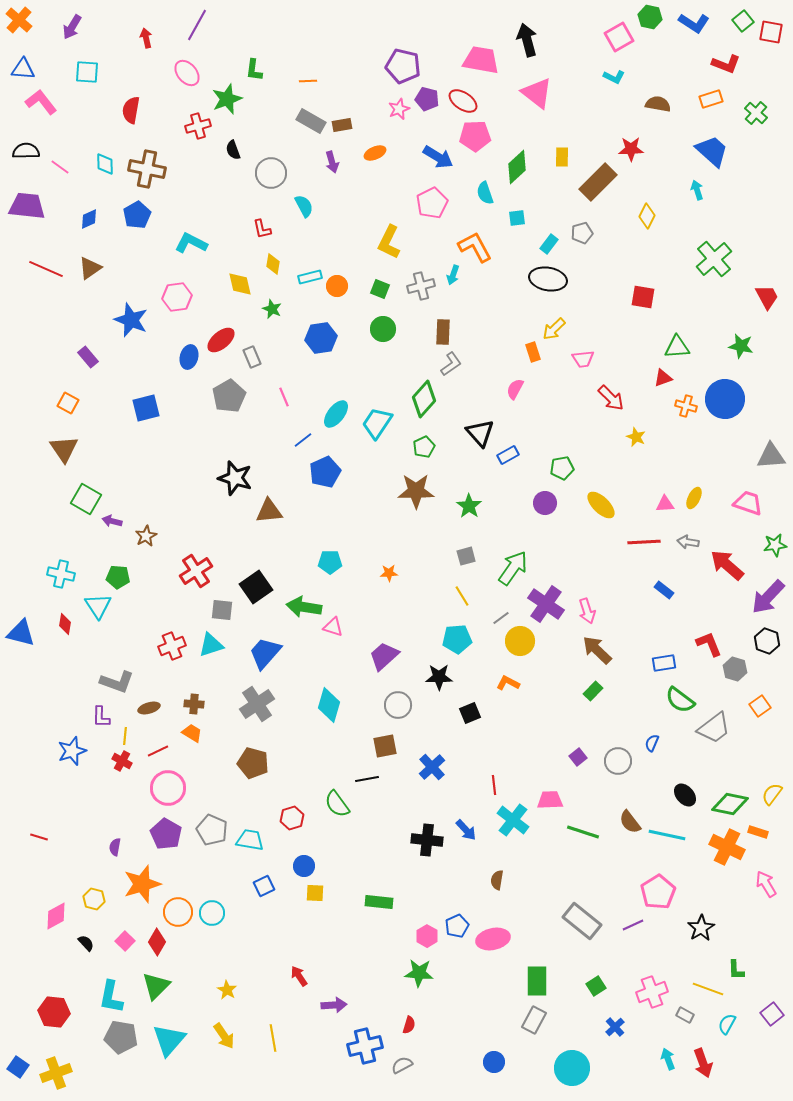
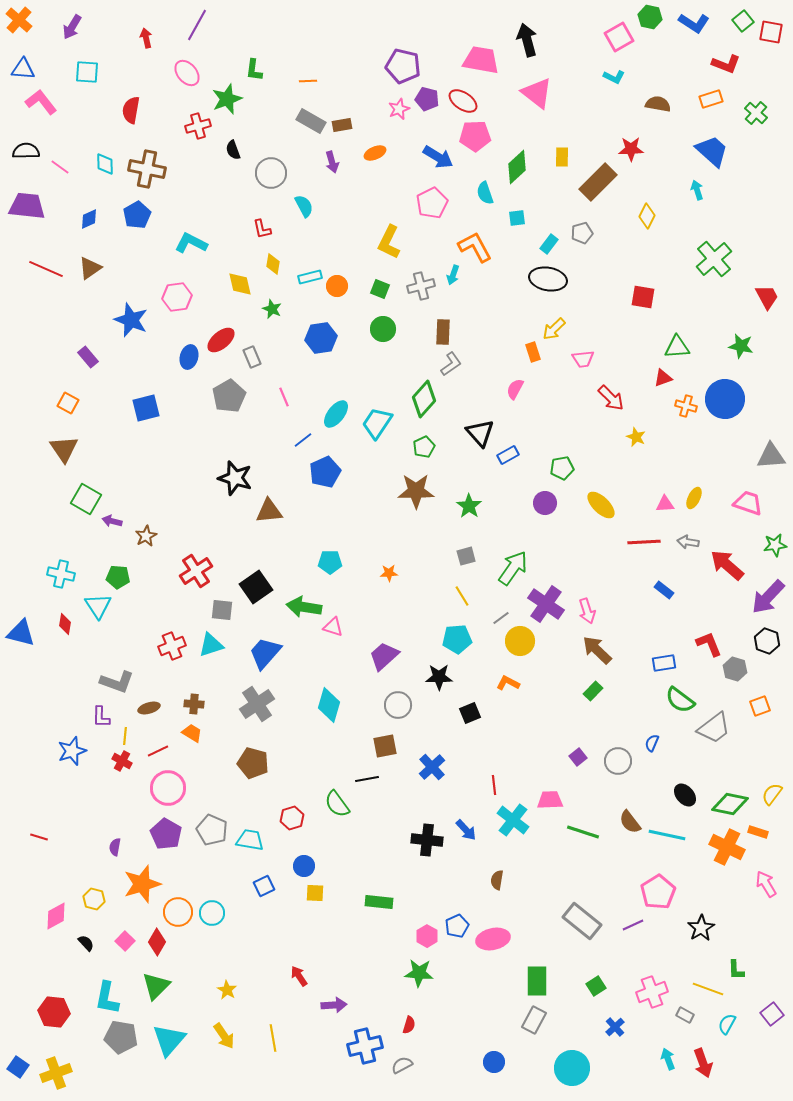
orange square at (760, 706): rotated 15 degrees clockwise
cyan L-shape at (111, 997): moved 4 px left, 1 px down
